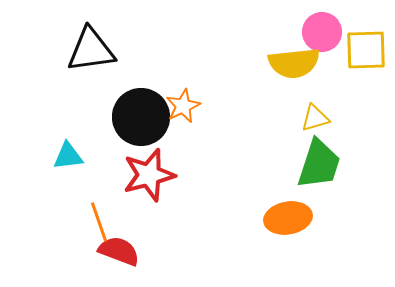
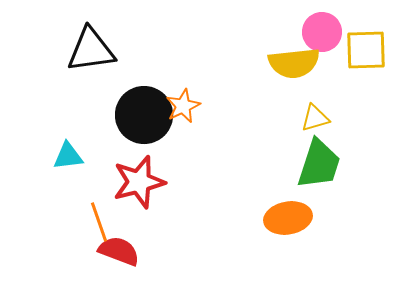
black circle: moved 3 px right, 2 px up
red star: moved 10 px left, 7 px down
